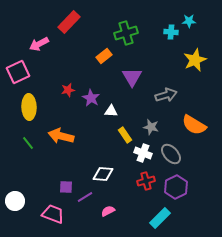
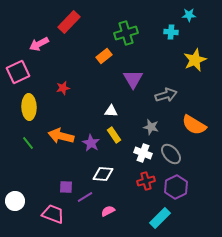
cyan star: moved 6 px up
purple triangle: moved 1 px right, 2 px down
red star: moved 5 px left, 2 px up
purple star: moved 45 px down
yellow rectangle: moved 11 px left
